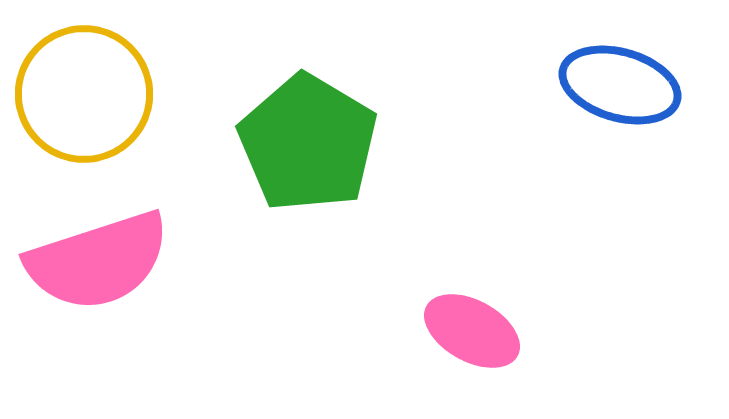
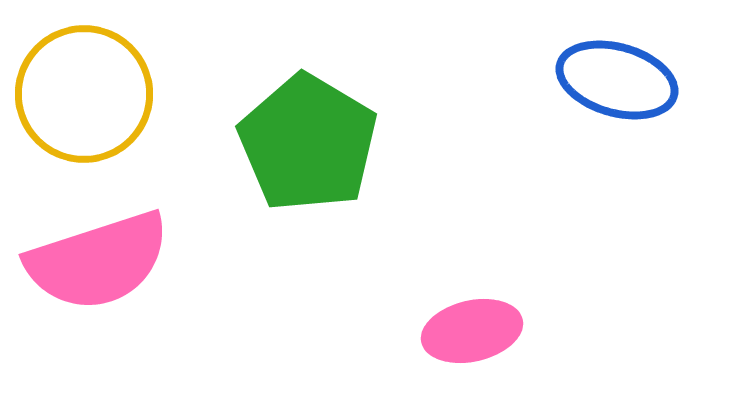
blue ellipse: moved 3 px left, 5 px up
pink ellipse: rotated 42 degrees counterclockwise
